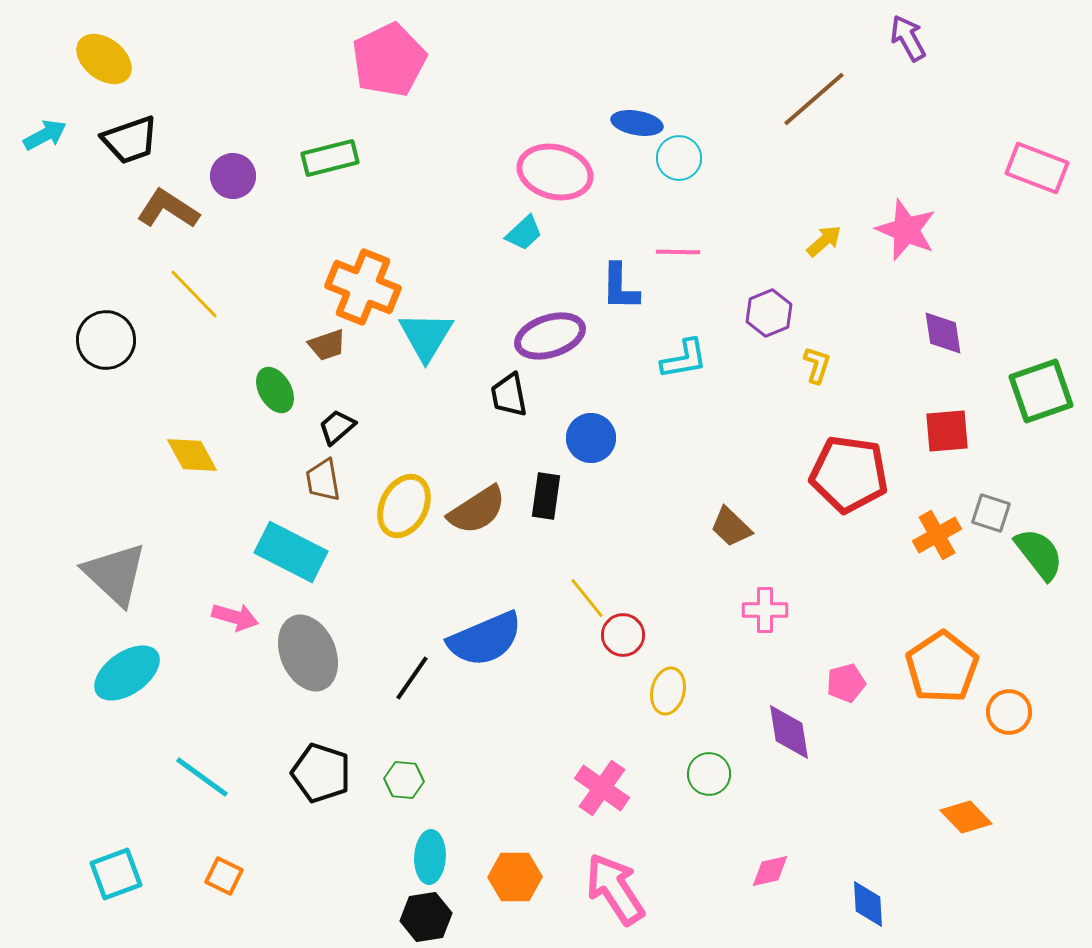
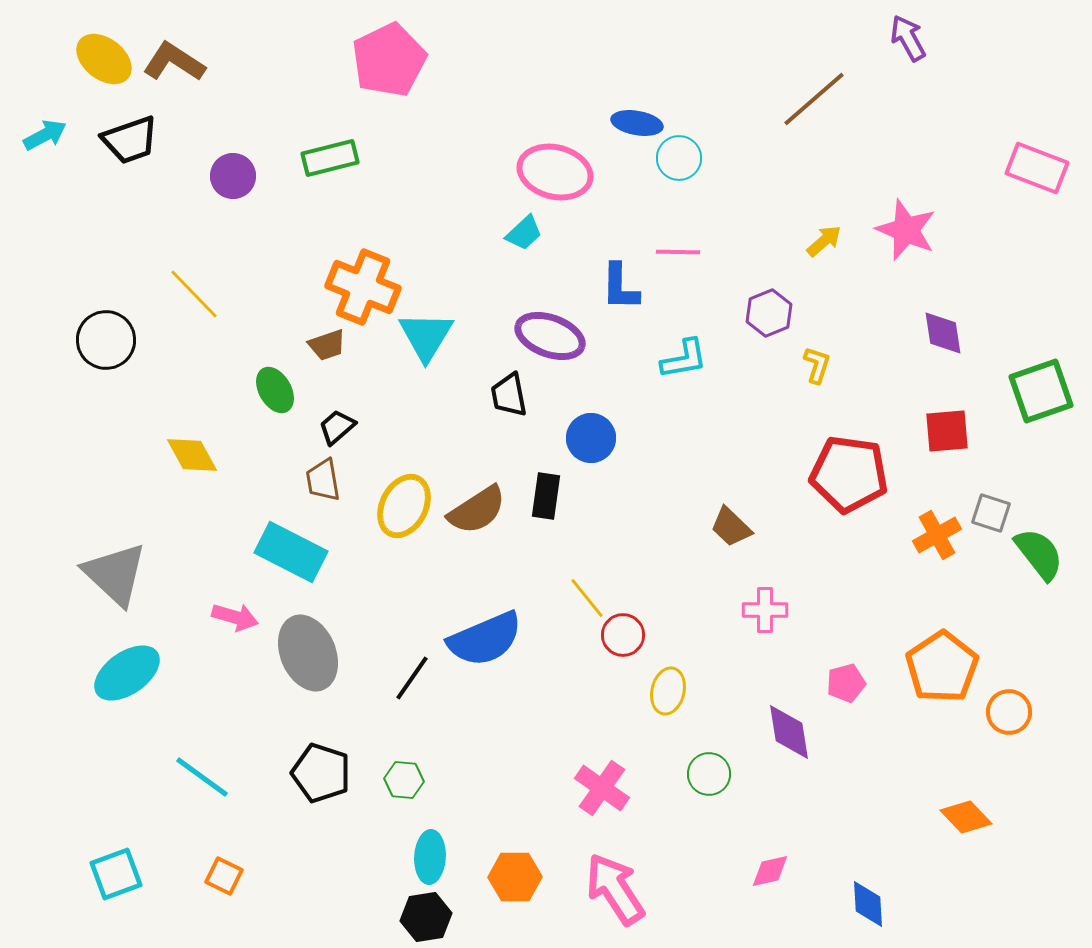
brown L-shape at (168, 209): moved 6 px right, 147 px up
purple ellipse at (550, 336): rotated 38 degrees clockwise
